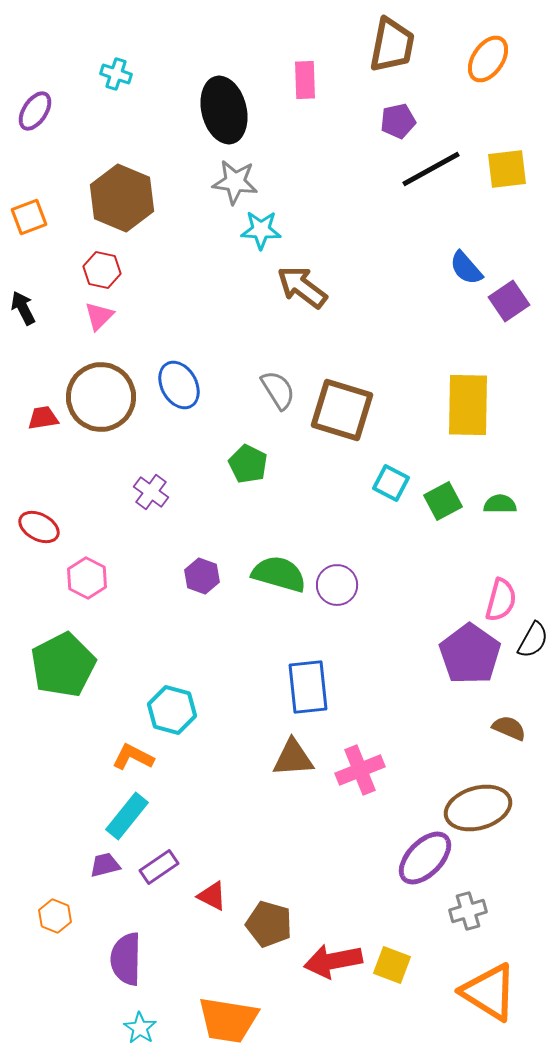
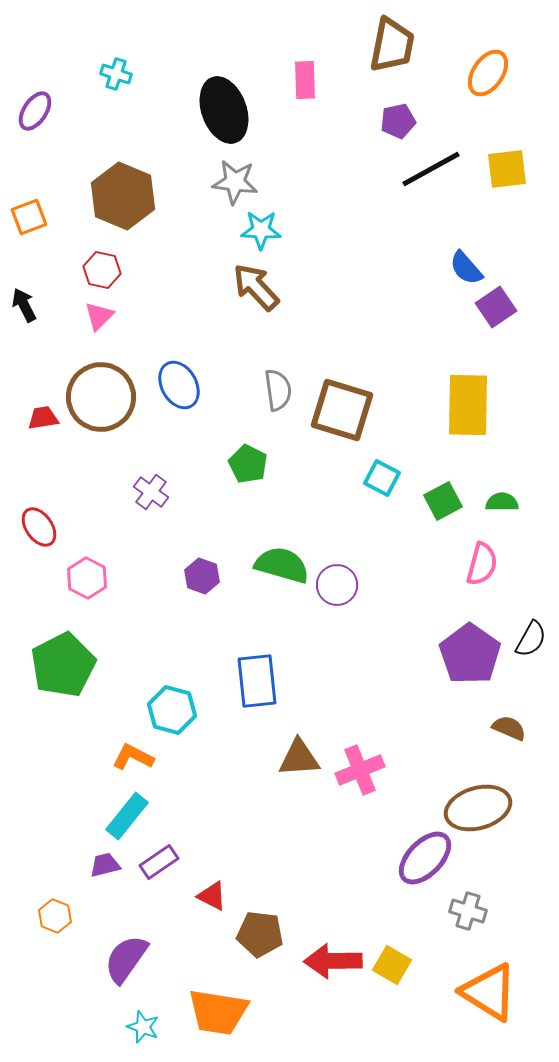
orange ellipse at (488, 59): moved 14 px down
black ellipse at (224, 110): rotated 6 degrees counterclockwise
brown hexagon at (122, 198): moved 1 px right, 2 px up
brown arrow at (302, 287): moved 46 px left; rotated 10 degrees clockwise
purple square at (509, 301): moved 13 px left, 6 px down
black arrow at (23, 308): moved 1 px right, 3 px up
gray semicircle at (278, 390): rotated 24 degrees clockwise
cyan square at (391, 483): moved 9 px left, 5 px up
green semicircle at (500, 504): moved 2 px right, 2 px up
red ellipse at (39, 527): rotated 27 degrees clockwise
green semicircle at (279, 574): moved 3 px right, 9 px up
pink semicircle at (501, 600): moved 19 px left, 36 px up
black semicircle at (533, 640): moved 2 px left, 1 px up
blue rectangle at (308, 687): moved 51 px left, 6 px up
brown triangle at (293, 758): moved 6 px right
purple rectangle at (159, 867): moved 5 px up
gray cross at (468, 911): rotated 33 degrees clockwise
brown pentagon at (269, 924): moved 9 px left, 10 px down; rotated 9 degrees counterclockwise
purple semicircle at (126, 959): rotated 34 degrees clockwise
red arrow at (333, 961): rotated 10 degrees clockwise
yellow square at (392, 965): rotated 9 degrees clockwise
orange trapezoid at (228, 1020): moved 10 px left, 8 px up
cyan star at (140, 1028): moved 3 px right, 1 px up; rotated 12 degrees counterclockwise
